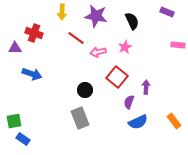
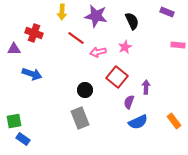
purple triangle: moved 1 px left, 1 px down
